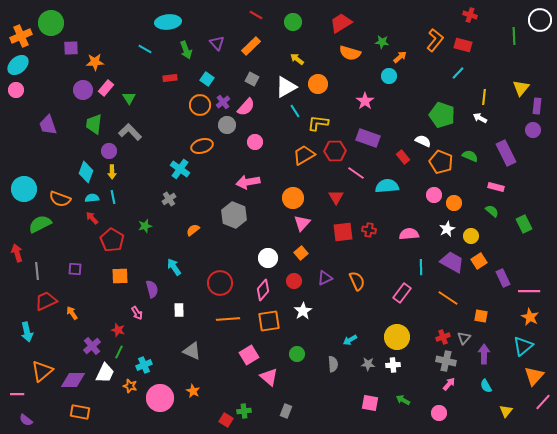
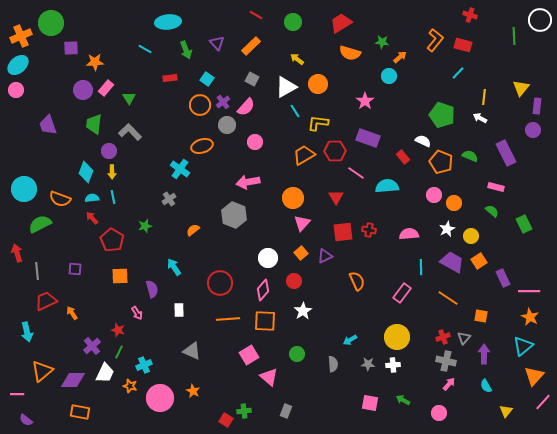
purple triangle at (325, 278): moved 22 px up
orange square at (269, 321): moved 4 px left; rotated 10 degrees clockwise
